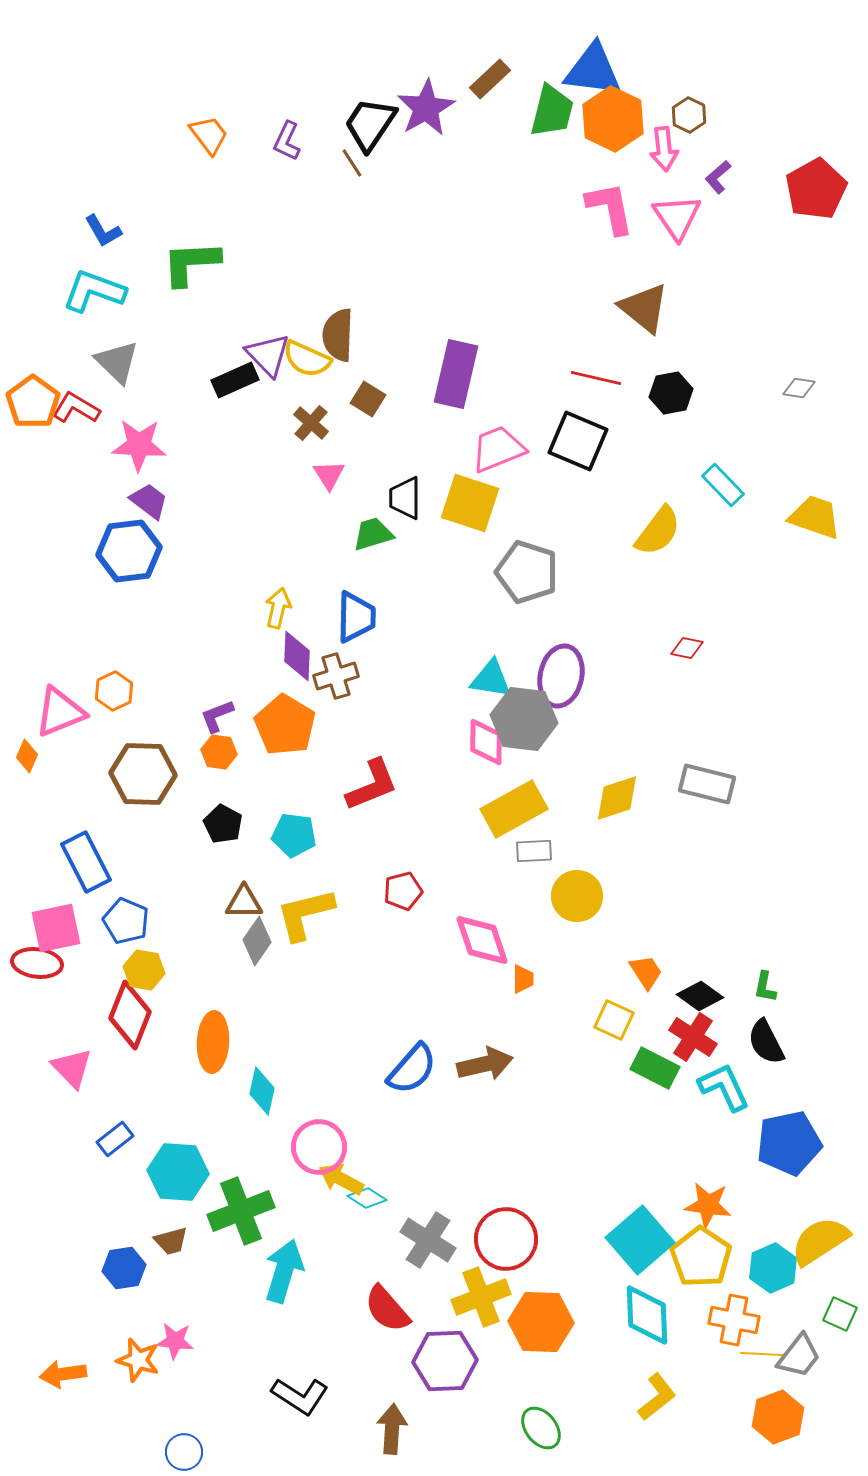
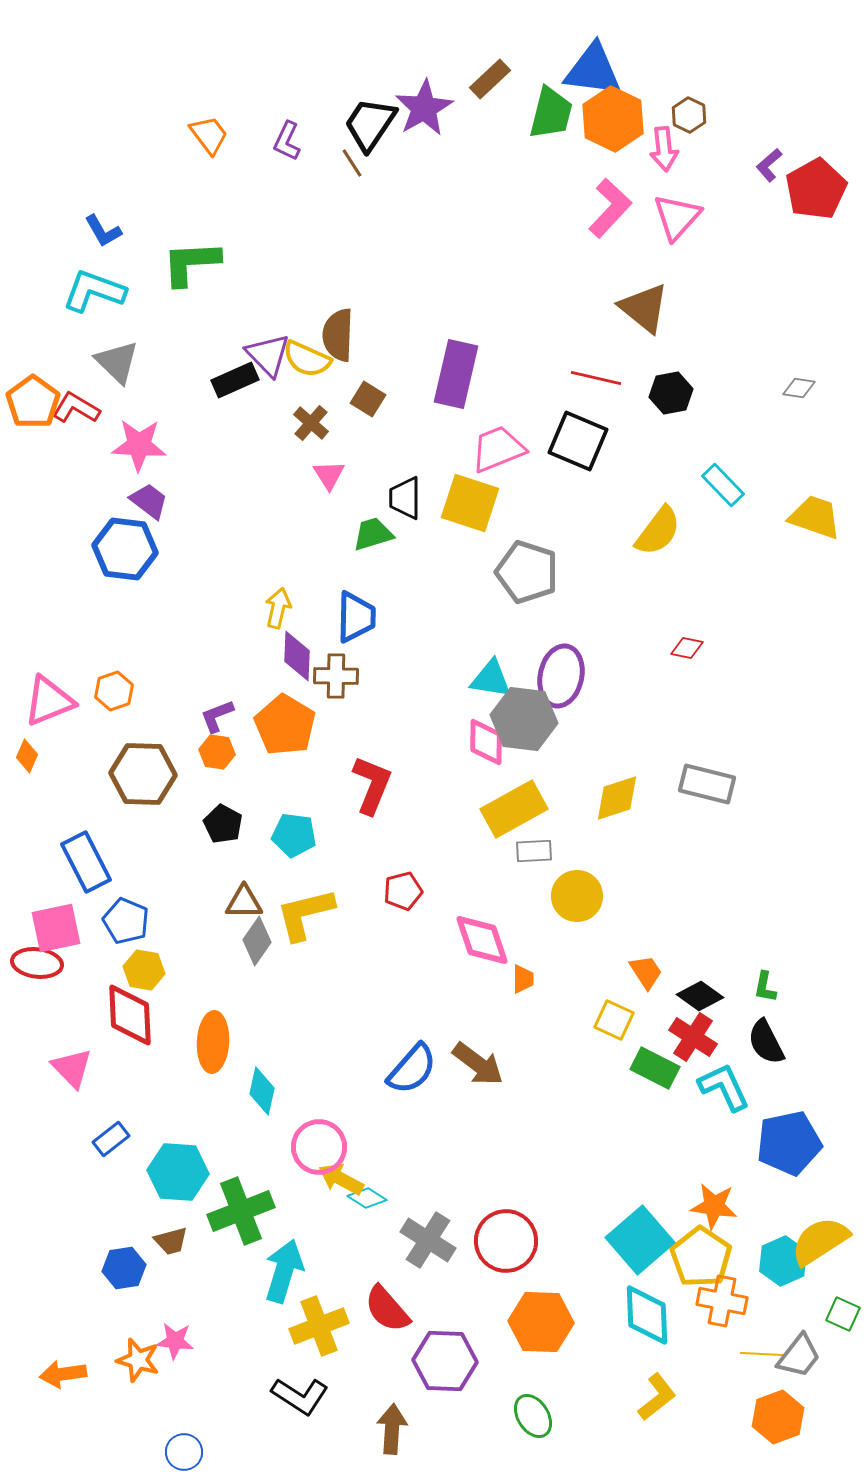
purple star at (426, 108): moved 2 px left
green trapezoid at (552, 111): moved 1 px left, 2 px down
purple L-shape at (718, 177): moved 51 px right, 12 px up
pink L-shape at (610, 208): rotated 54 degrees clockwise
pink triangle at (677, 217): rotated 16 degrees clockwise
blue hexagon at (129, 551): moved 4 px left, 2 px up; rotated 14 degrees clockwise
brown cross at (336, 676): rotated 18 degrees clockwise
orange hexagon at (114, 691): rotated 6 degrees clockwise
pink triangle at (60, 712): moved 11 px left, 11 px up
orange hexagon at (219, 752): moved 2 px left
red L-shape at (372, 785): rotated 46 degrees counterclockwise
red diamond at (130, 1015): rotated 24 degrees counterclockwise
brown arrow at (485, 1064): moved 7 px left; rotated 50 degrees clockwise
blue rectangle at (115, 1139): moved 4 px left
orange star at (708, 1205): moved 6 px right, 1 px down
red circle at (506, 1239): moved 2 px down
cyan hexagon at (773, 1268): moved 10 px right, 7 px up
yellow cross at (481, 1297): moved 162 px left, 29 px down
green square at (840, 1314): moved 3 px right
orange cross at (734, 1320): moved 12 px left, 19 px up
purple hexagon at (445, 1361): rotated 4 degrees clockwise
green ellipse at (541, 1428): moved 8 px left, 12 px up; rotated 6 degrees clockwise
